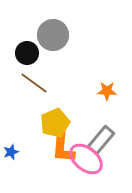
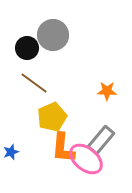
black circle: moved 5 px up
yellow pentagon: moved 3 px left, 6 px up
